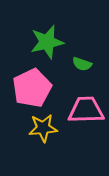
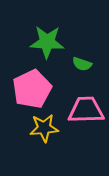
green star: rotated 16 degrees clockwise
pink pentagon: moved 1 px down
yellow star: moved 1 px right
